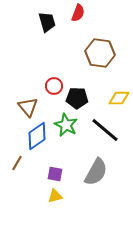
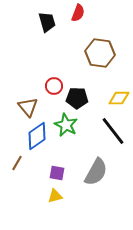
black line: moved 8 px right, 1 px down; rotated 12 degrees clockwise
purple square: moved 2 px right, 1 px up
